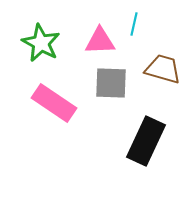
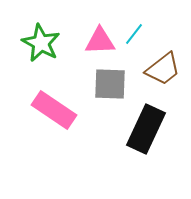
cyan line: moved 10 px down; rotated 25 degrees clockwise
brown trapezoid: rotated 126 degrees clockwise
gray square: moved 1 px left, 1 px down
pink rectangle: moved 7 px down
black rectangle: moved 12 px up
